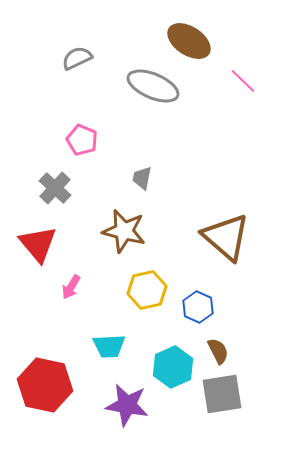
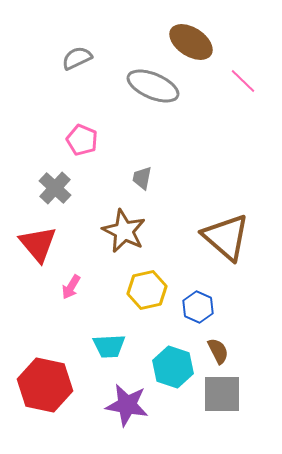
brown ellipse: moved 2 px right, 1 px down
brown star: rotated 12 degrees clockwise
cyan hexagon: rotated 18 degrees counterclockwise
gray square: rotated 9 degrees clockwise
